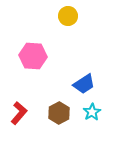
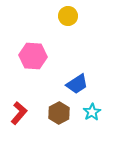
blue trapezoid: moved 7 px left
